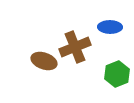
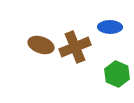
brown ellipse: moved 3 px left, 16 px up
green hexagon: rotated 15 degrees counterclockwise
